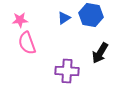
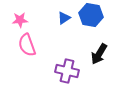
pink semicircle: moved 2 px down
black arrow: moved 1 px left, 1 px down
purple cross: rotated 10 degrees clockwise
